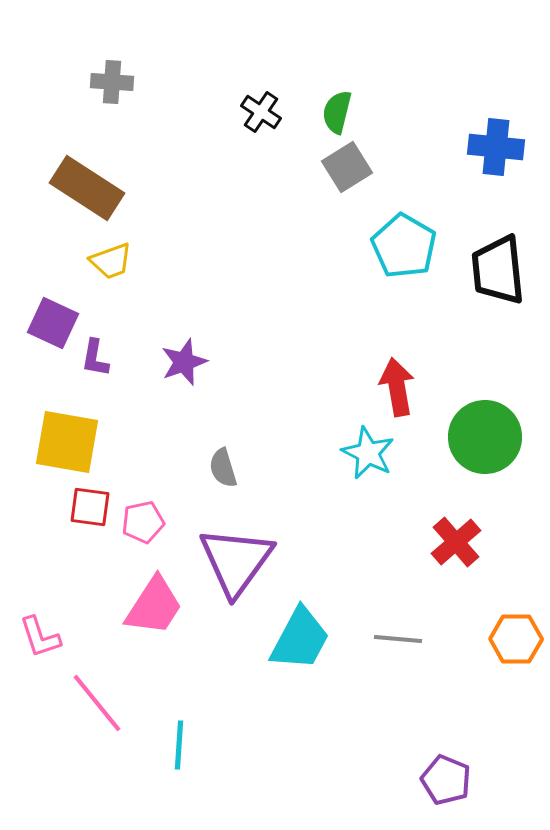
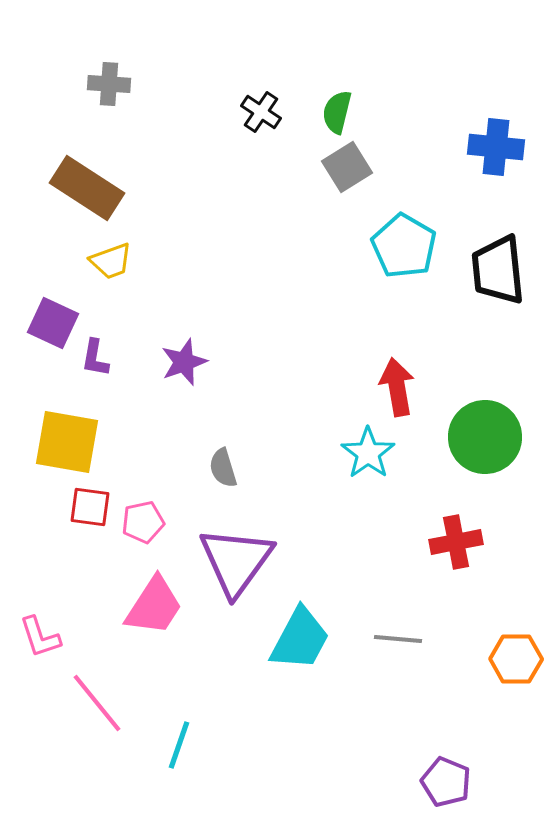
gray cross: moved 3 px left, 2 px down
cyan star: rotated 10 degrees clockwise
red cross: rotated 30 degrees clockwise
orange hexagon: moved 20 px down
cyan line: rotated 15 degrees clockwise
purple pentagon: moved 2 px down
